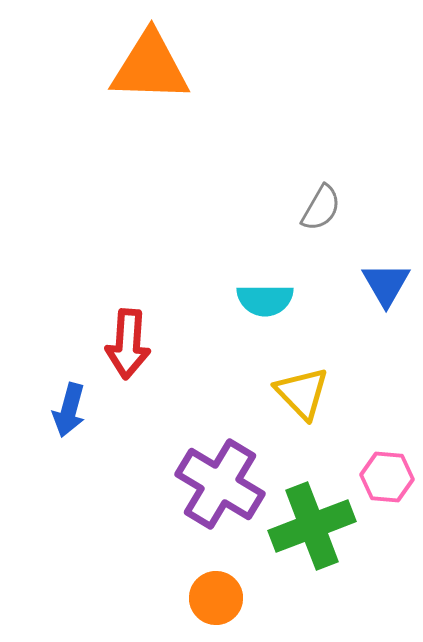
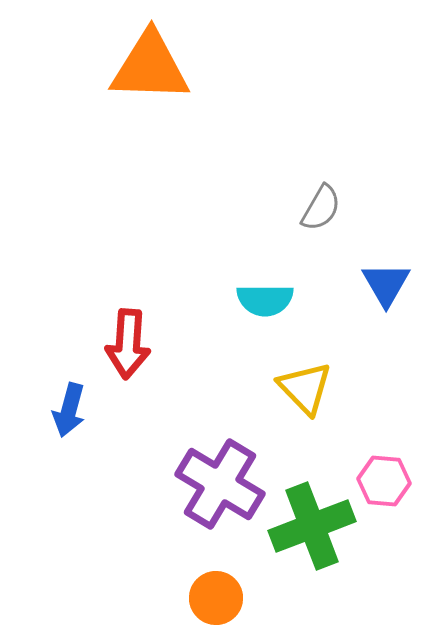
yellow triangle: moved 3 px right, 5 px up
pink hexagon: moved 3 px left, 4 px down
